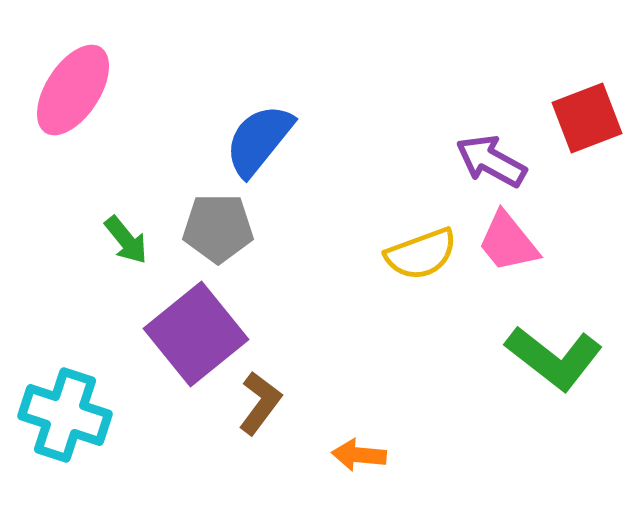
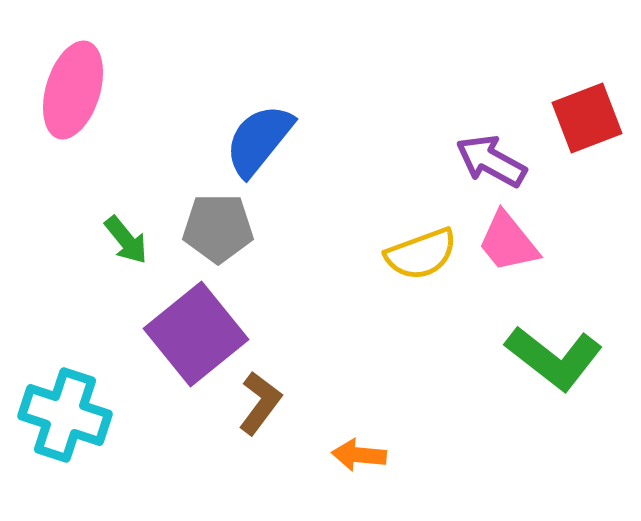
pink ellipse: rotated 16 degrees counterclockwise
